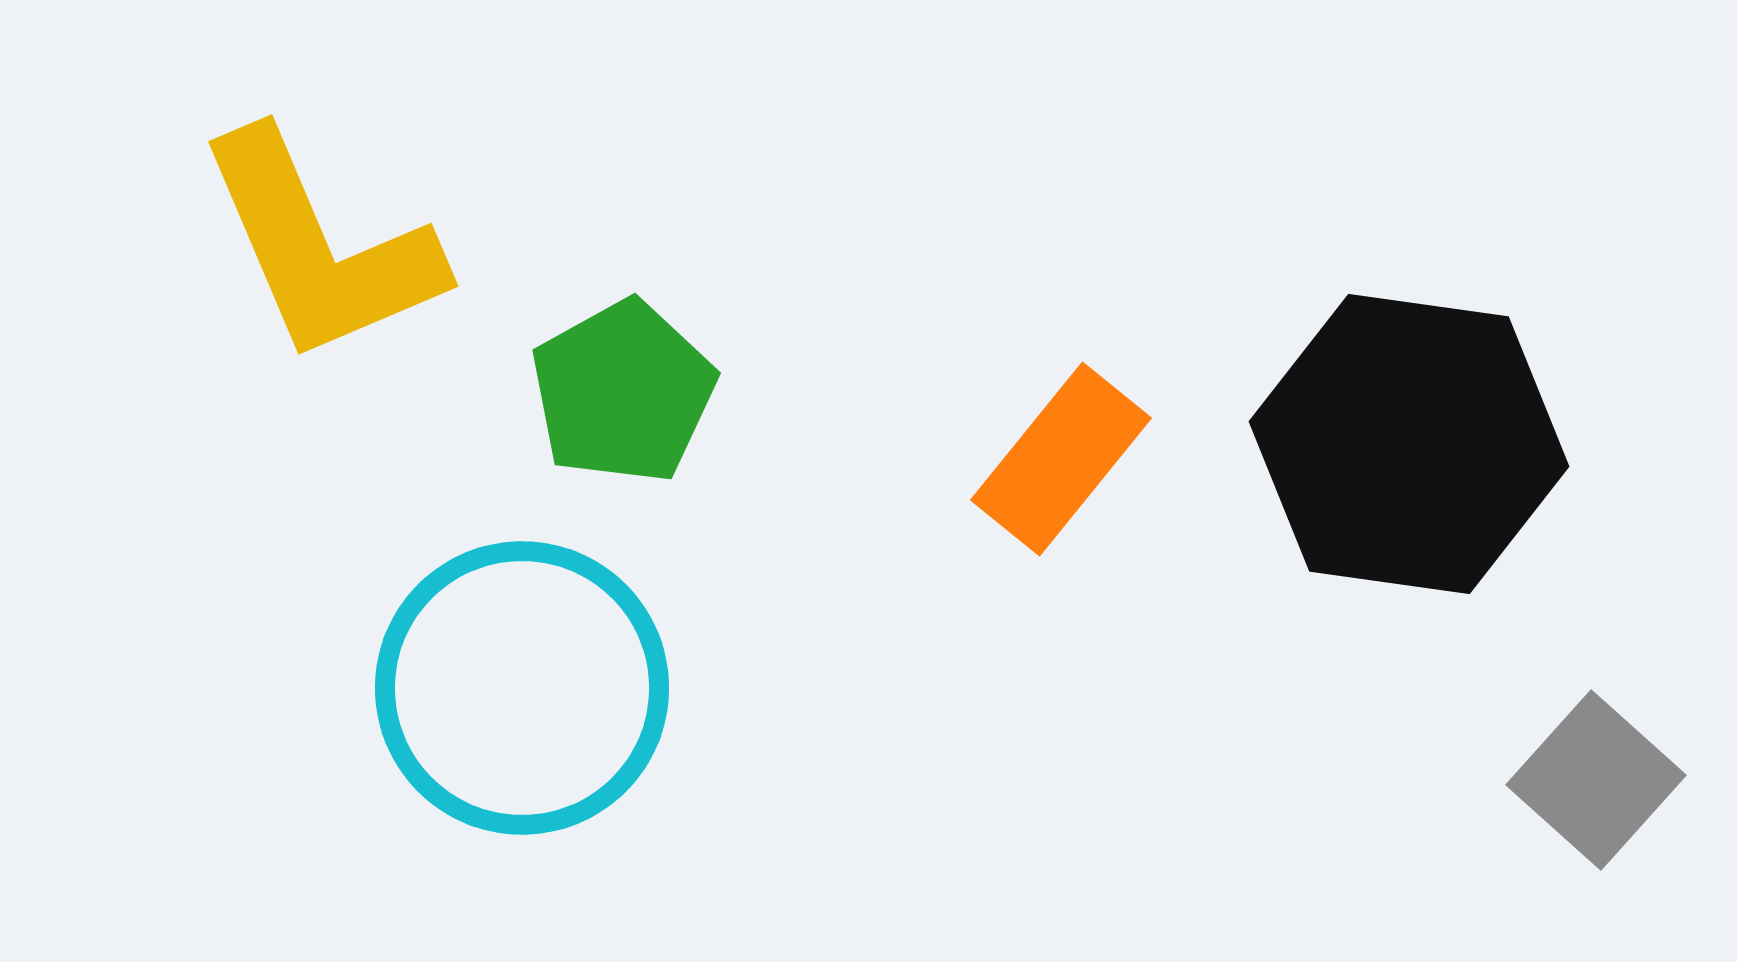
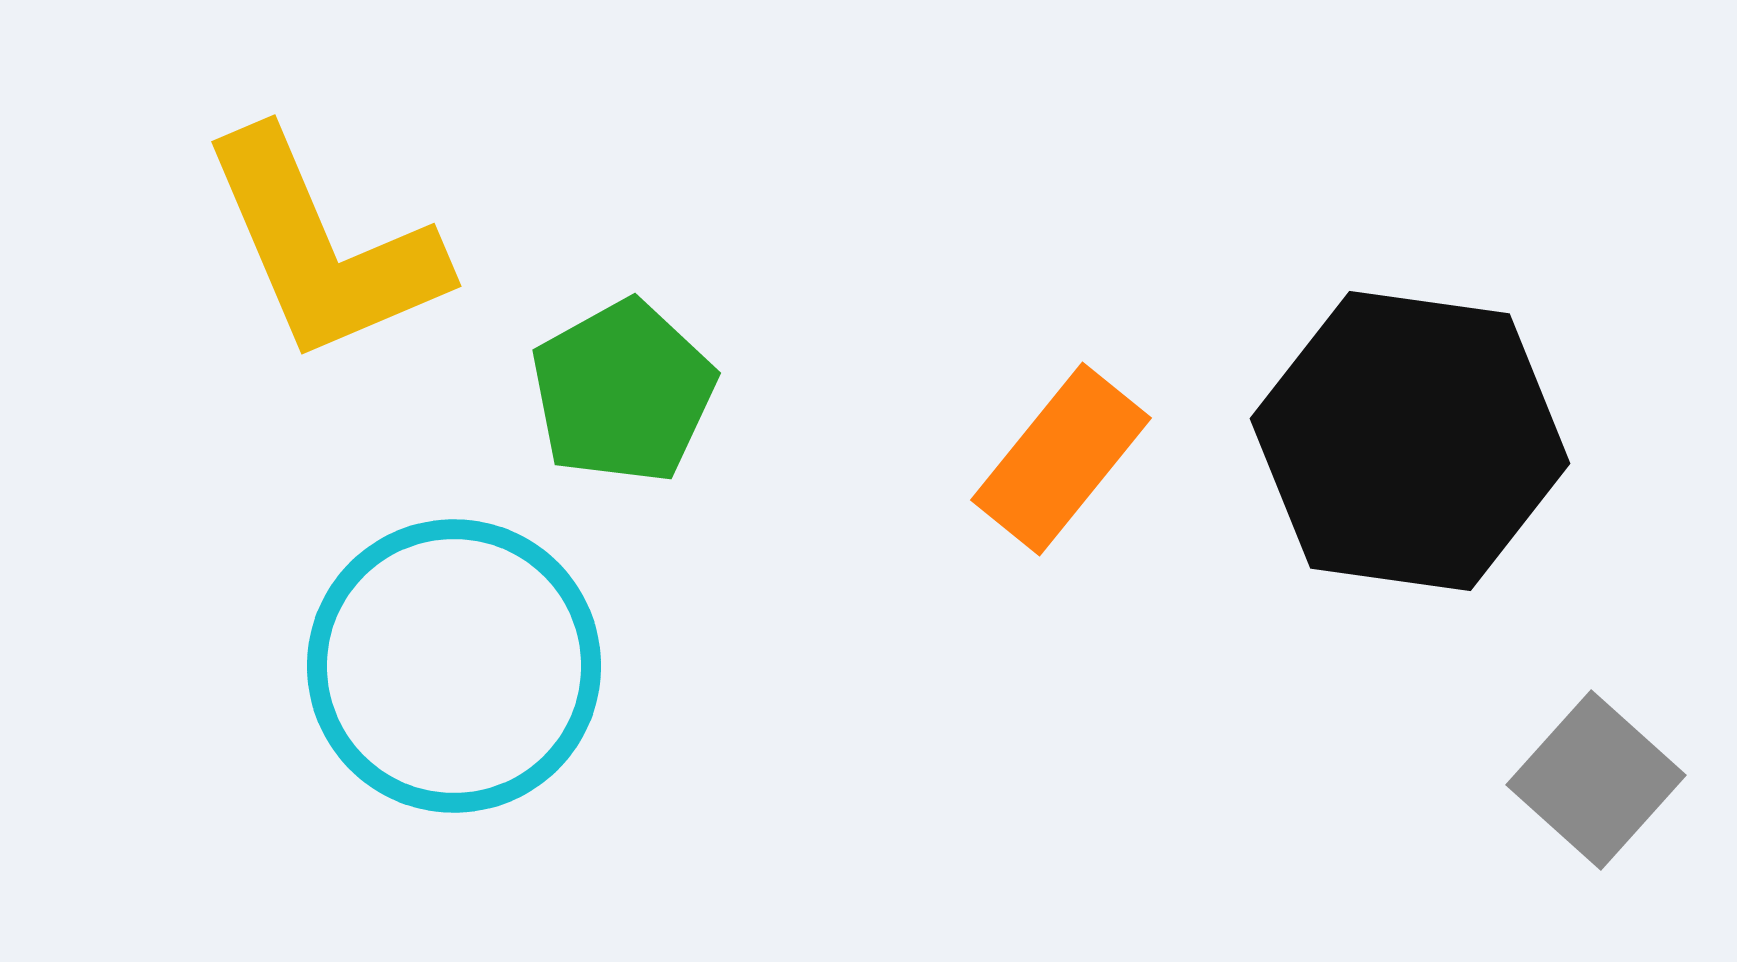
yellow L-shape: moved 3 px right
black hexagon: moved 1 px right, 3 px up
cyan circle: moved 68 px left, 22 px up
